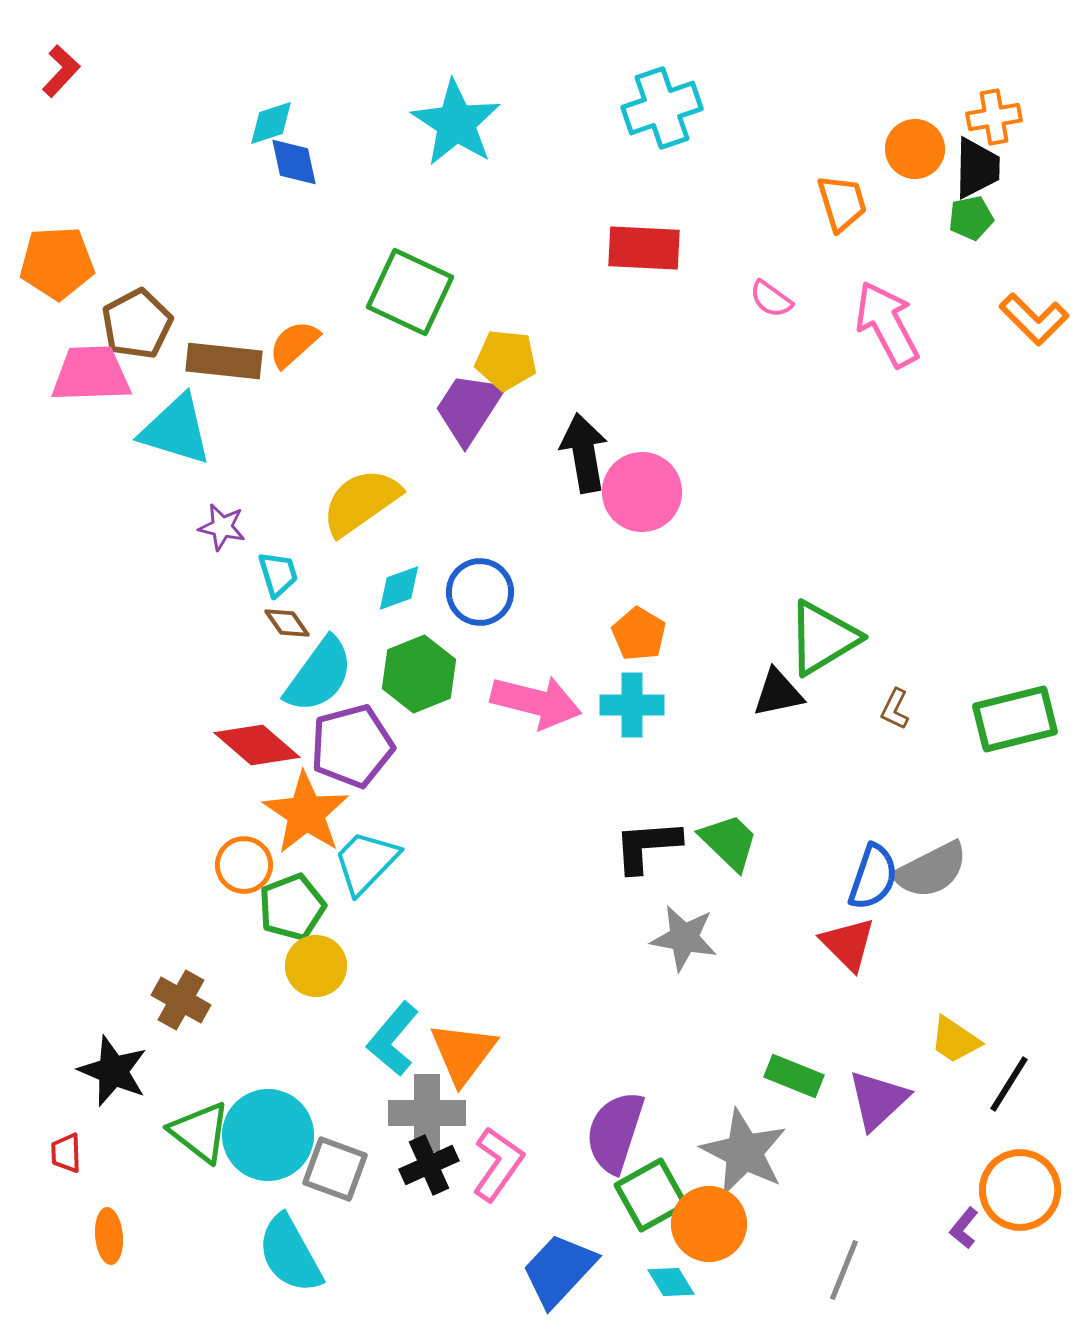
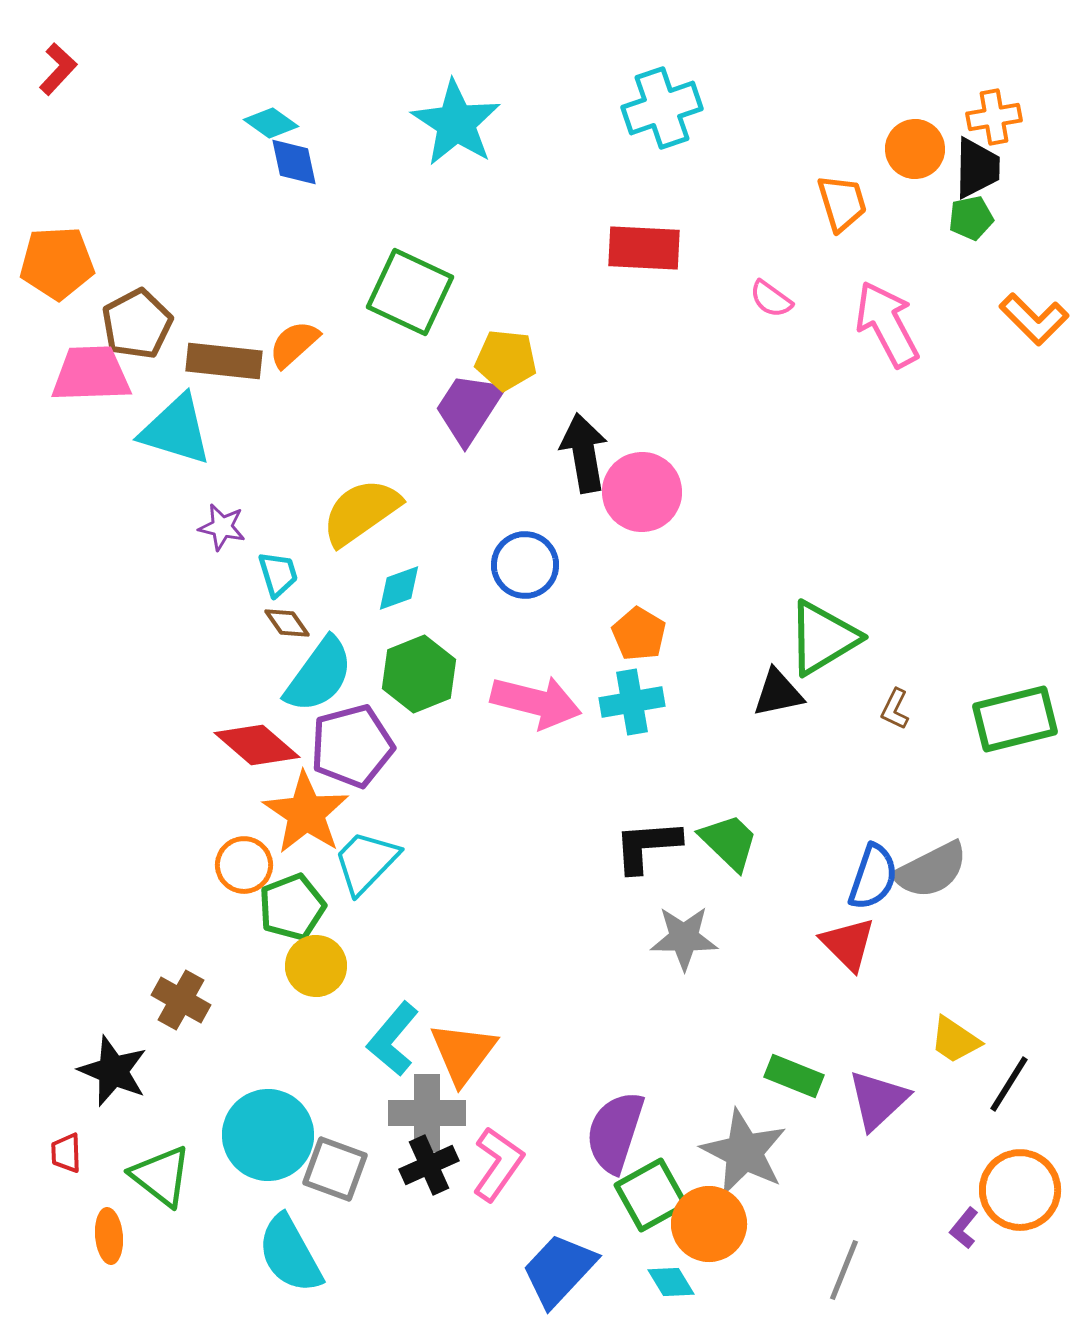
red L-shape at (61, 71): moved 3 px left, 2 px up
cyan diamond at (271, 123): rotated 54 degrees clockwise
yellow semicircle at (361, 502): moved 10 px down
blue circle at (480, 592): moved 45 px right, 27 px up
cyan cross at (632, 705): moved 3 px up; rotated 10 degrees counterclockwise
gray star at (684, 938): rotated 10 degrees counterclockwise
green triangle at (200, 1132): moved 39 px left, 44 px down
